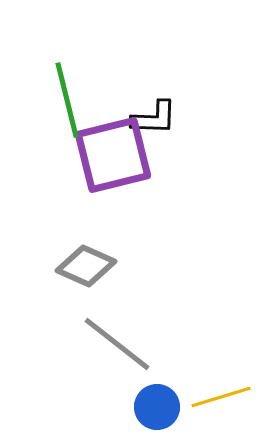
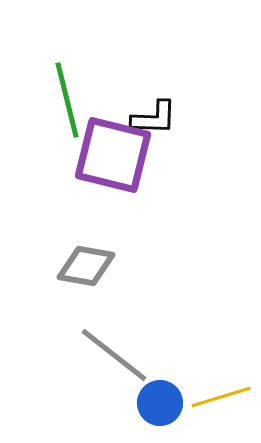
purple square: rotated 28 degrees clockwise
gray diamond: rotated 14 degrees counterclockwise
gray line: moved 3 px left, 11 px down
blue circle: moved 3 px right, 4 px up
